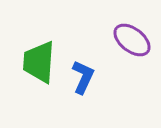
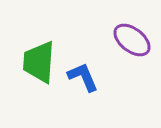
blue L-shape: rotated 48 degrees counterclockwise
